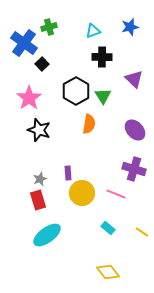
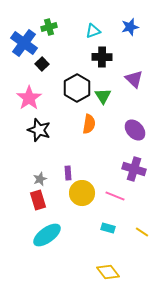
black hexagon: moved 1 px right, 3 px up
pink line: moved 1 px left, 2 px down
cyan rectangle: rotated 24 degrees counterclockwise
